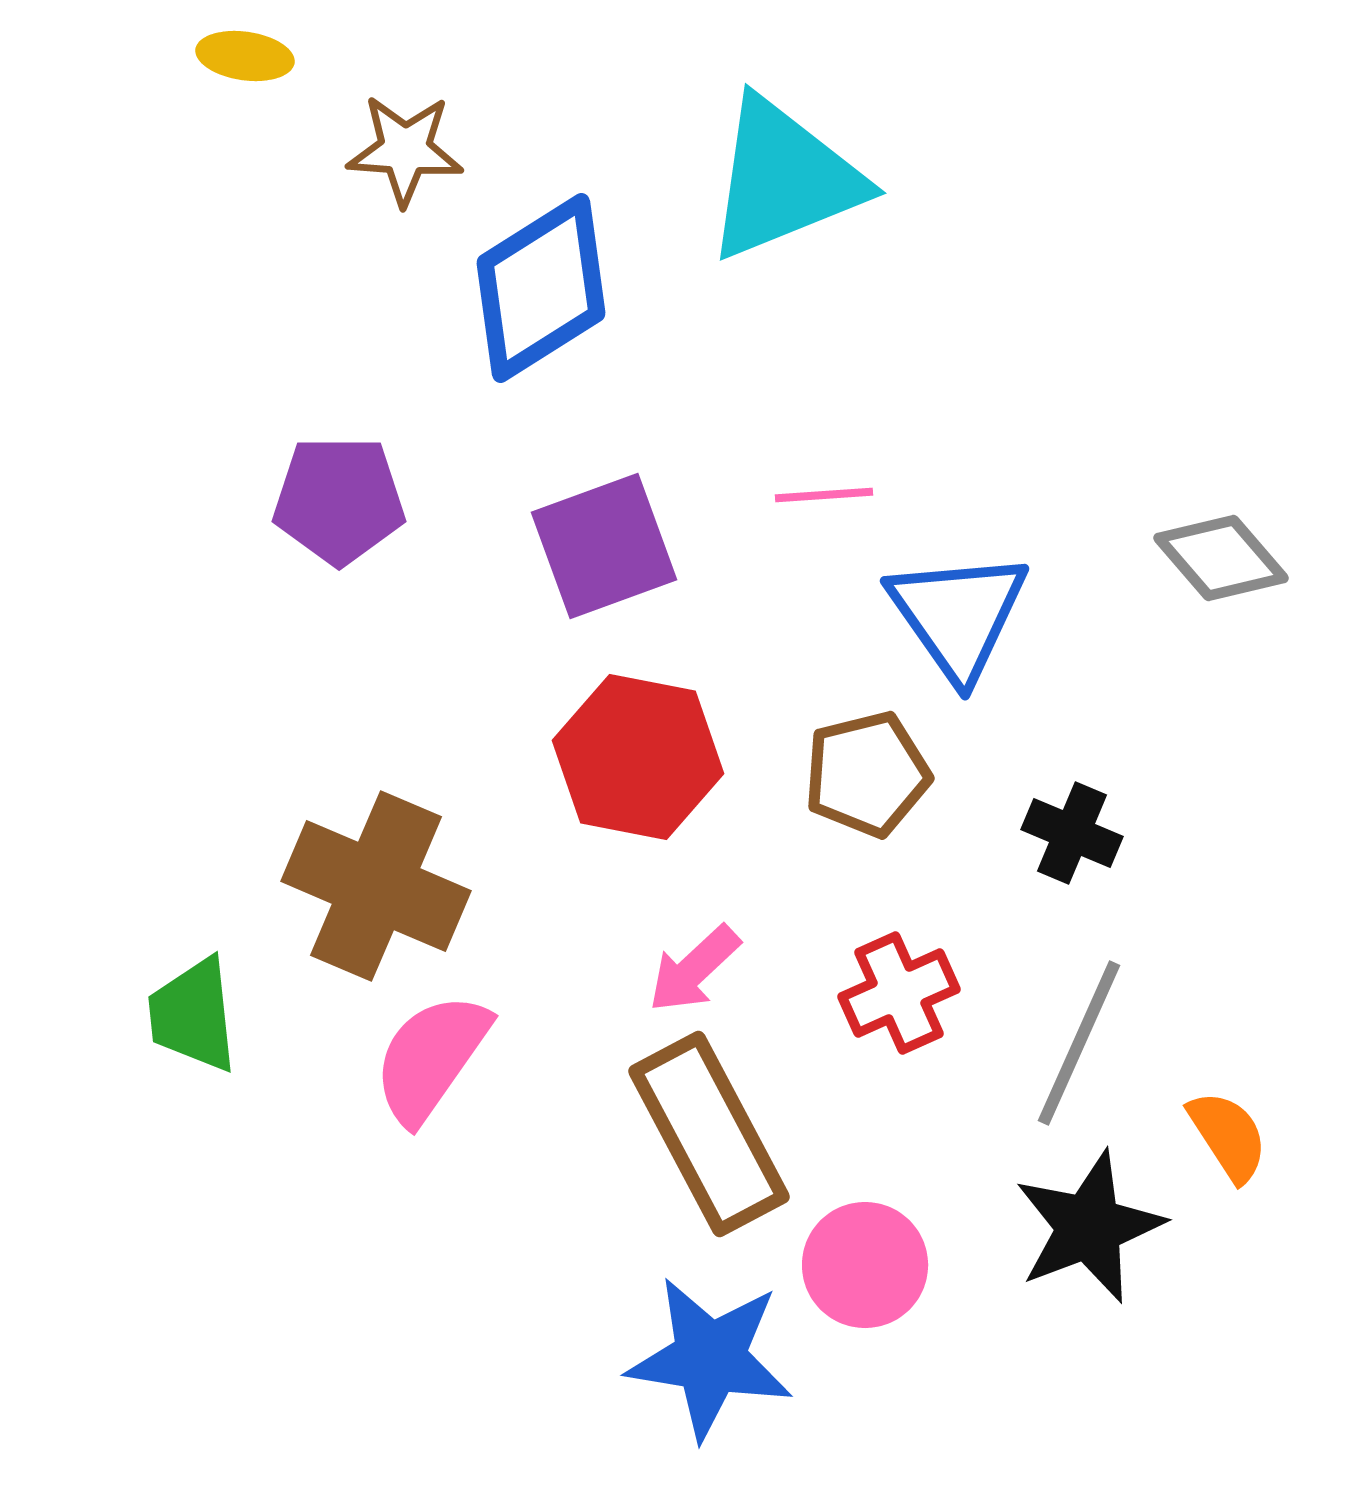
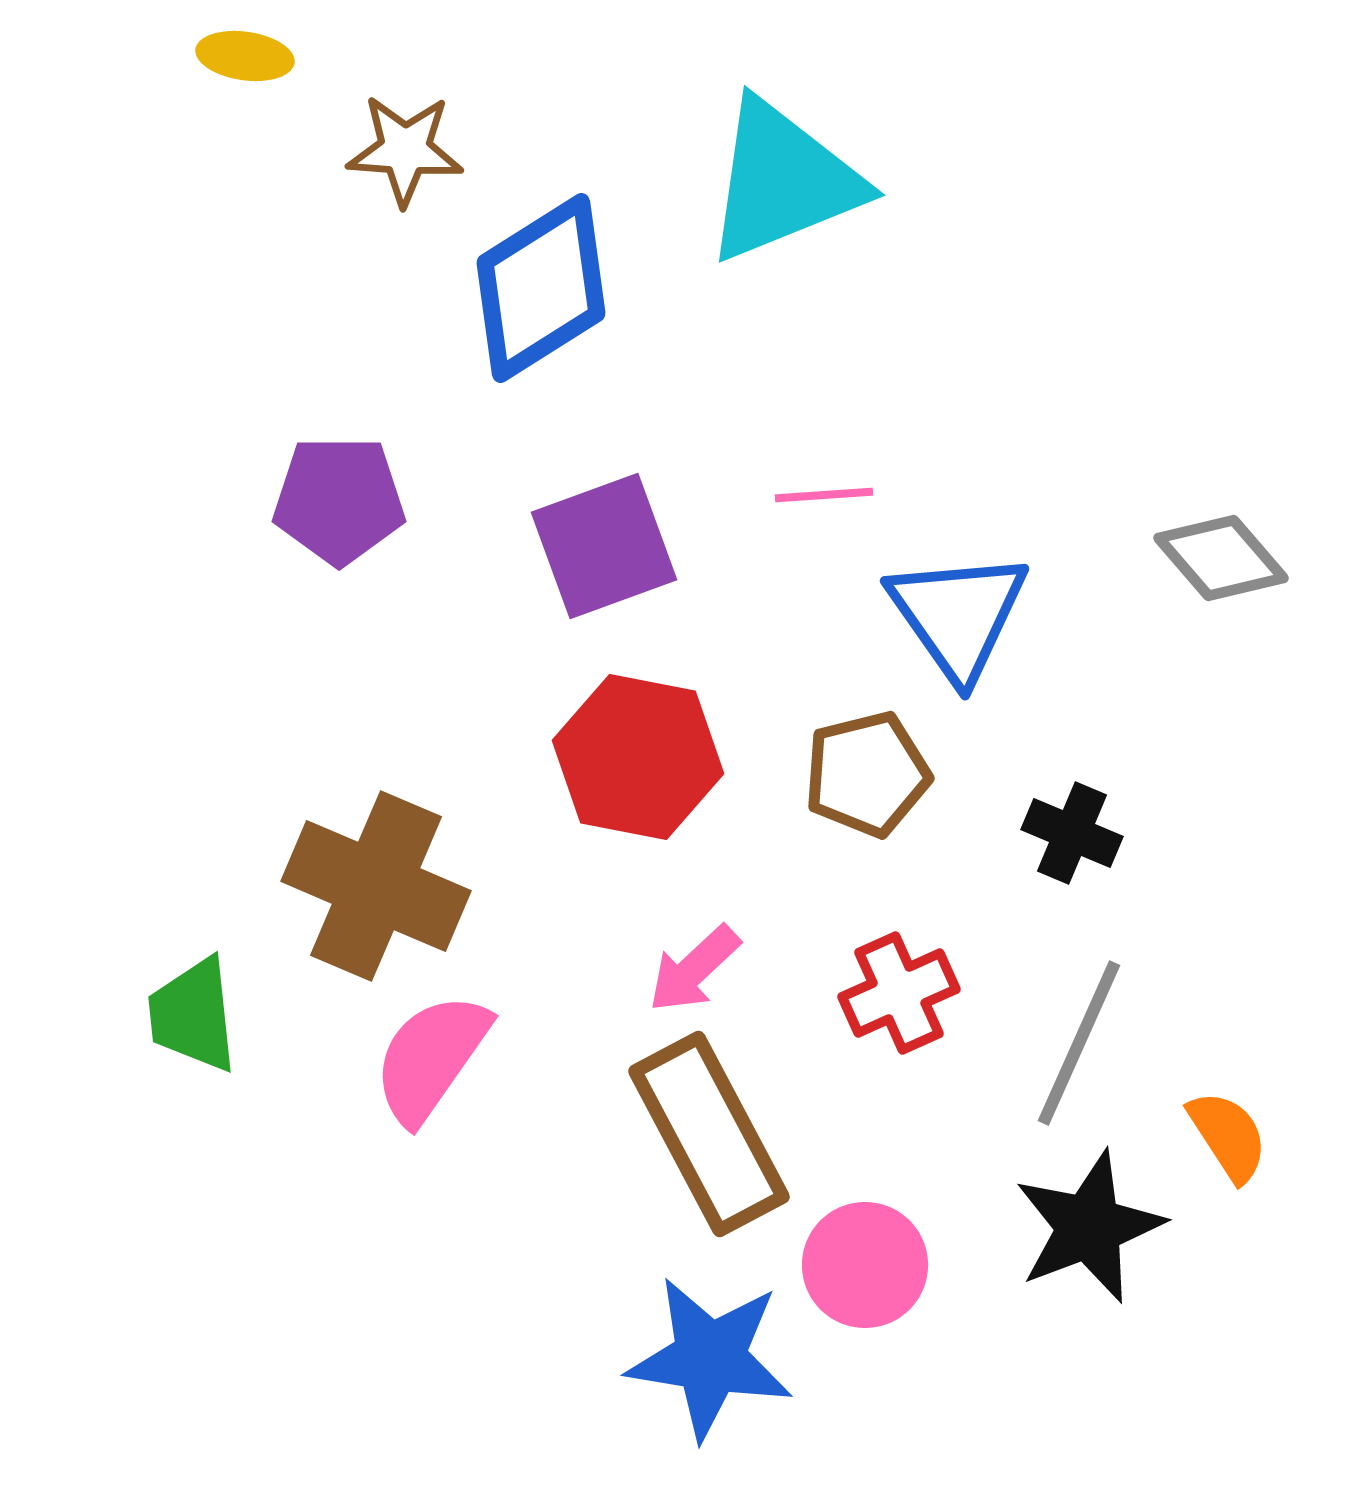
cyan triangle: moved 1 px left, 2 px down
